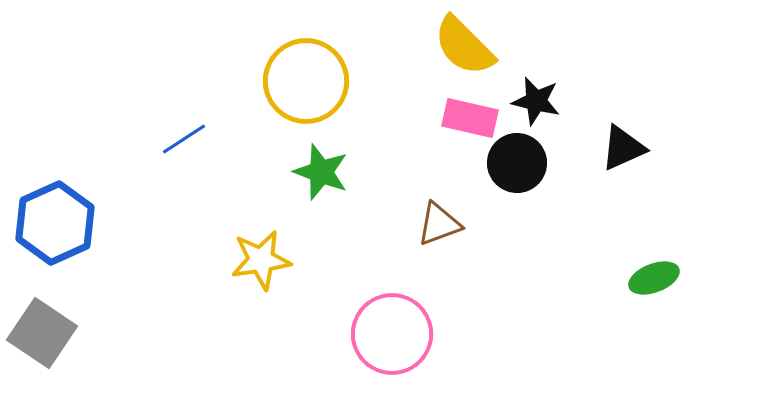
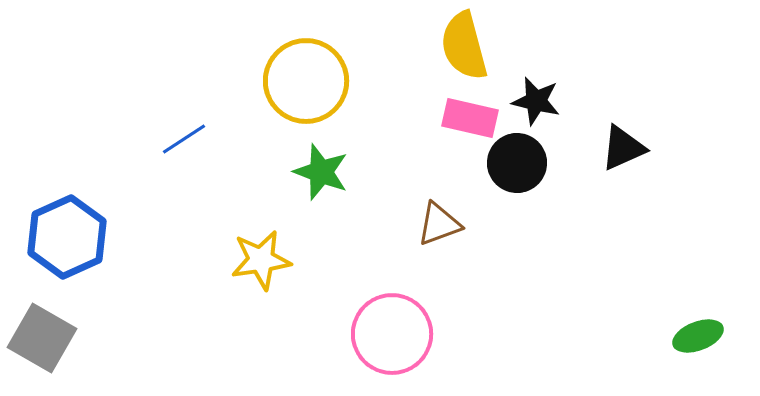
yellow semicircle: rotated 30 degrees clockwise
blue hexagon: moved 12 px right, 14 px down
green ellipse: moved 44 px right, 58 px down
gray square: moved 5 px down; rotated 4 degrees counterclockwise
